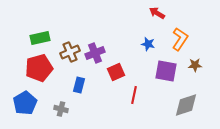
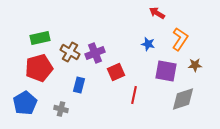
brown cross: rotated 36 degrees counterclockwise
gray diamond: moved 3 px left, 6 px up
